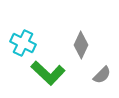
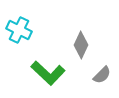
cyan cross: moved 4 px left, 13 px up
